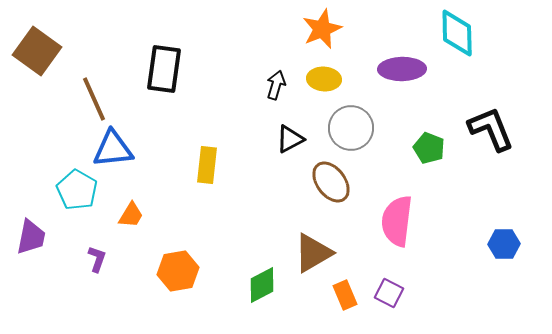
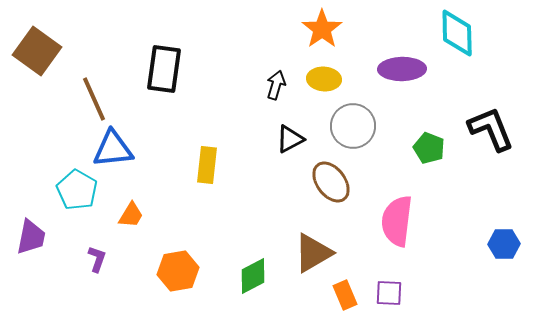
orange star: rotated 12 degrees counterclockwise
gray circle: moved 2 px right, 2 px up
green diamond: moved 9 px left, 9 px up
purple square: rotated 24 degrees counterclockwise
